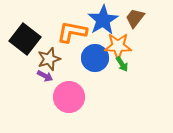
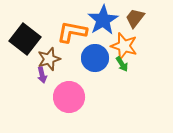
orange star: moved 6 px right; rotated 16 degrees clockwise
purple arrow: moved 3 px left, 1 px up; rotated 49 degrees clockwise
